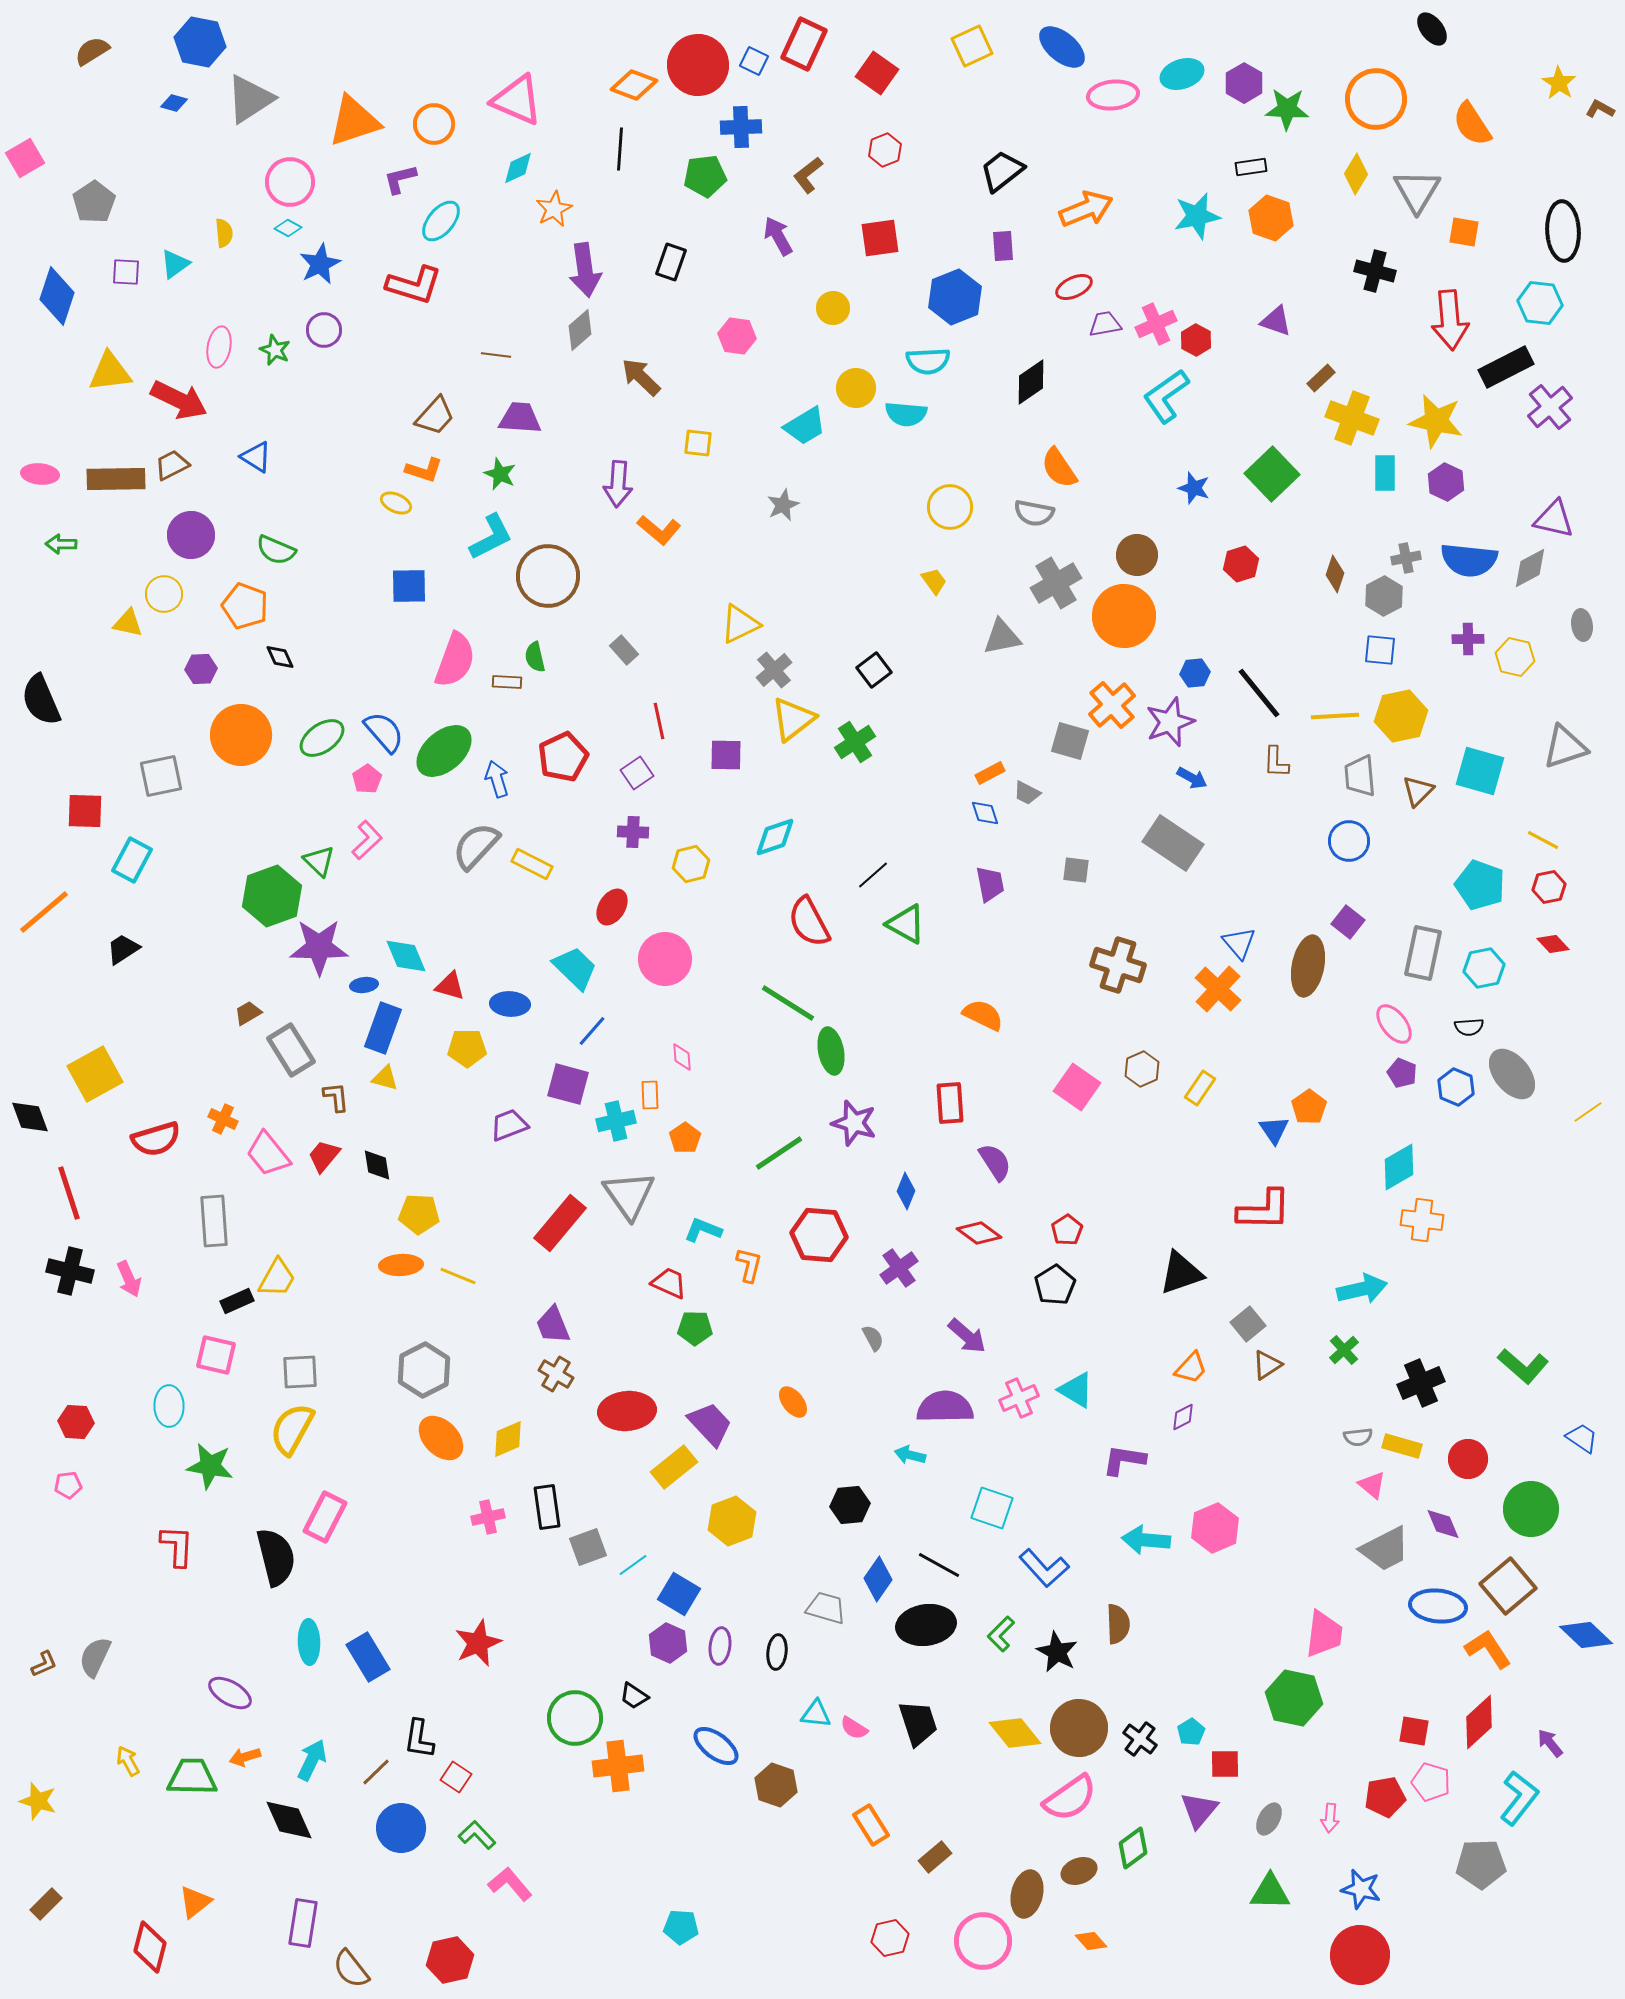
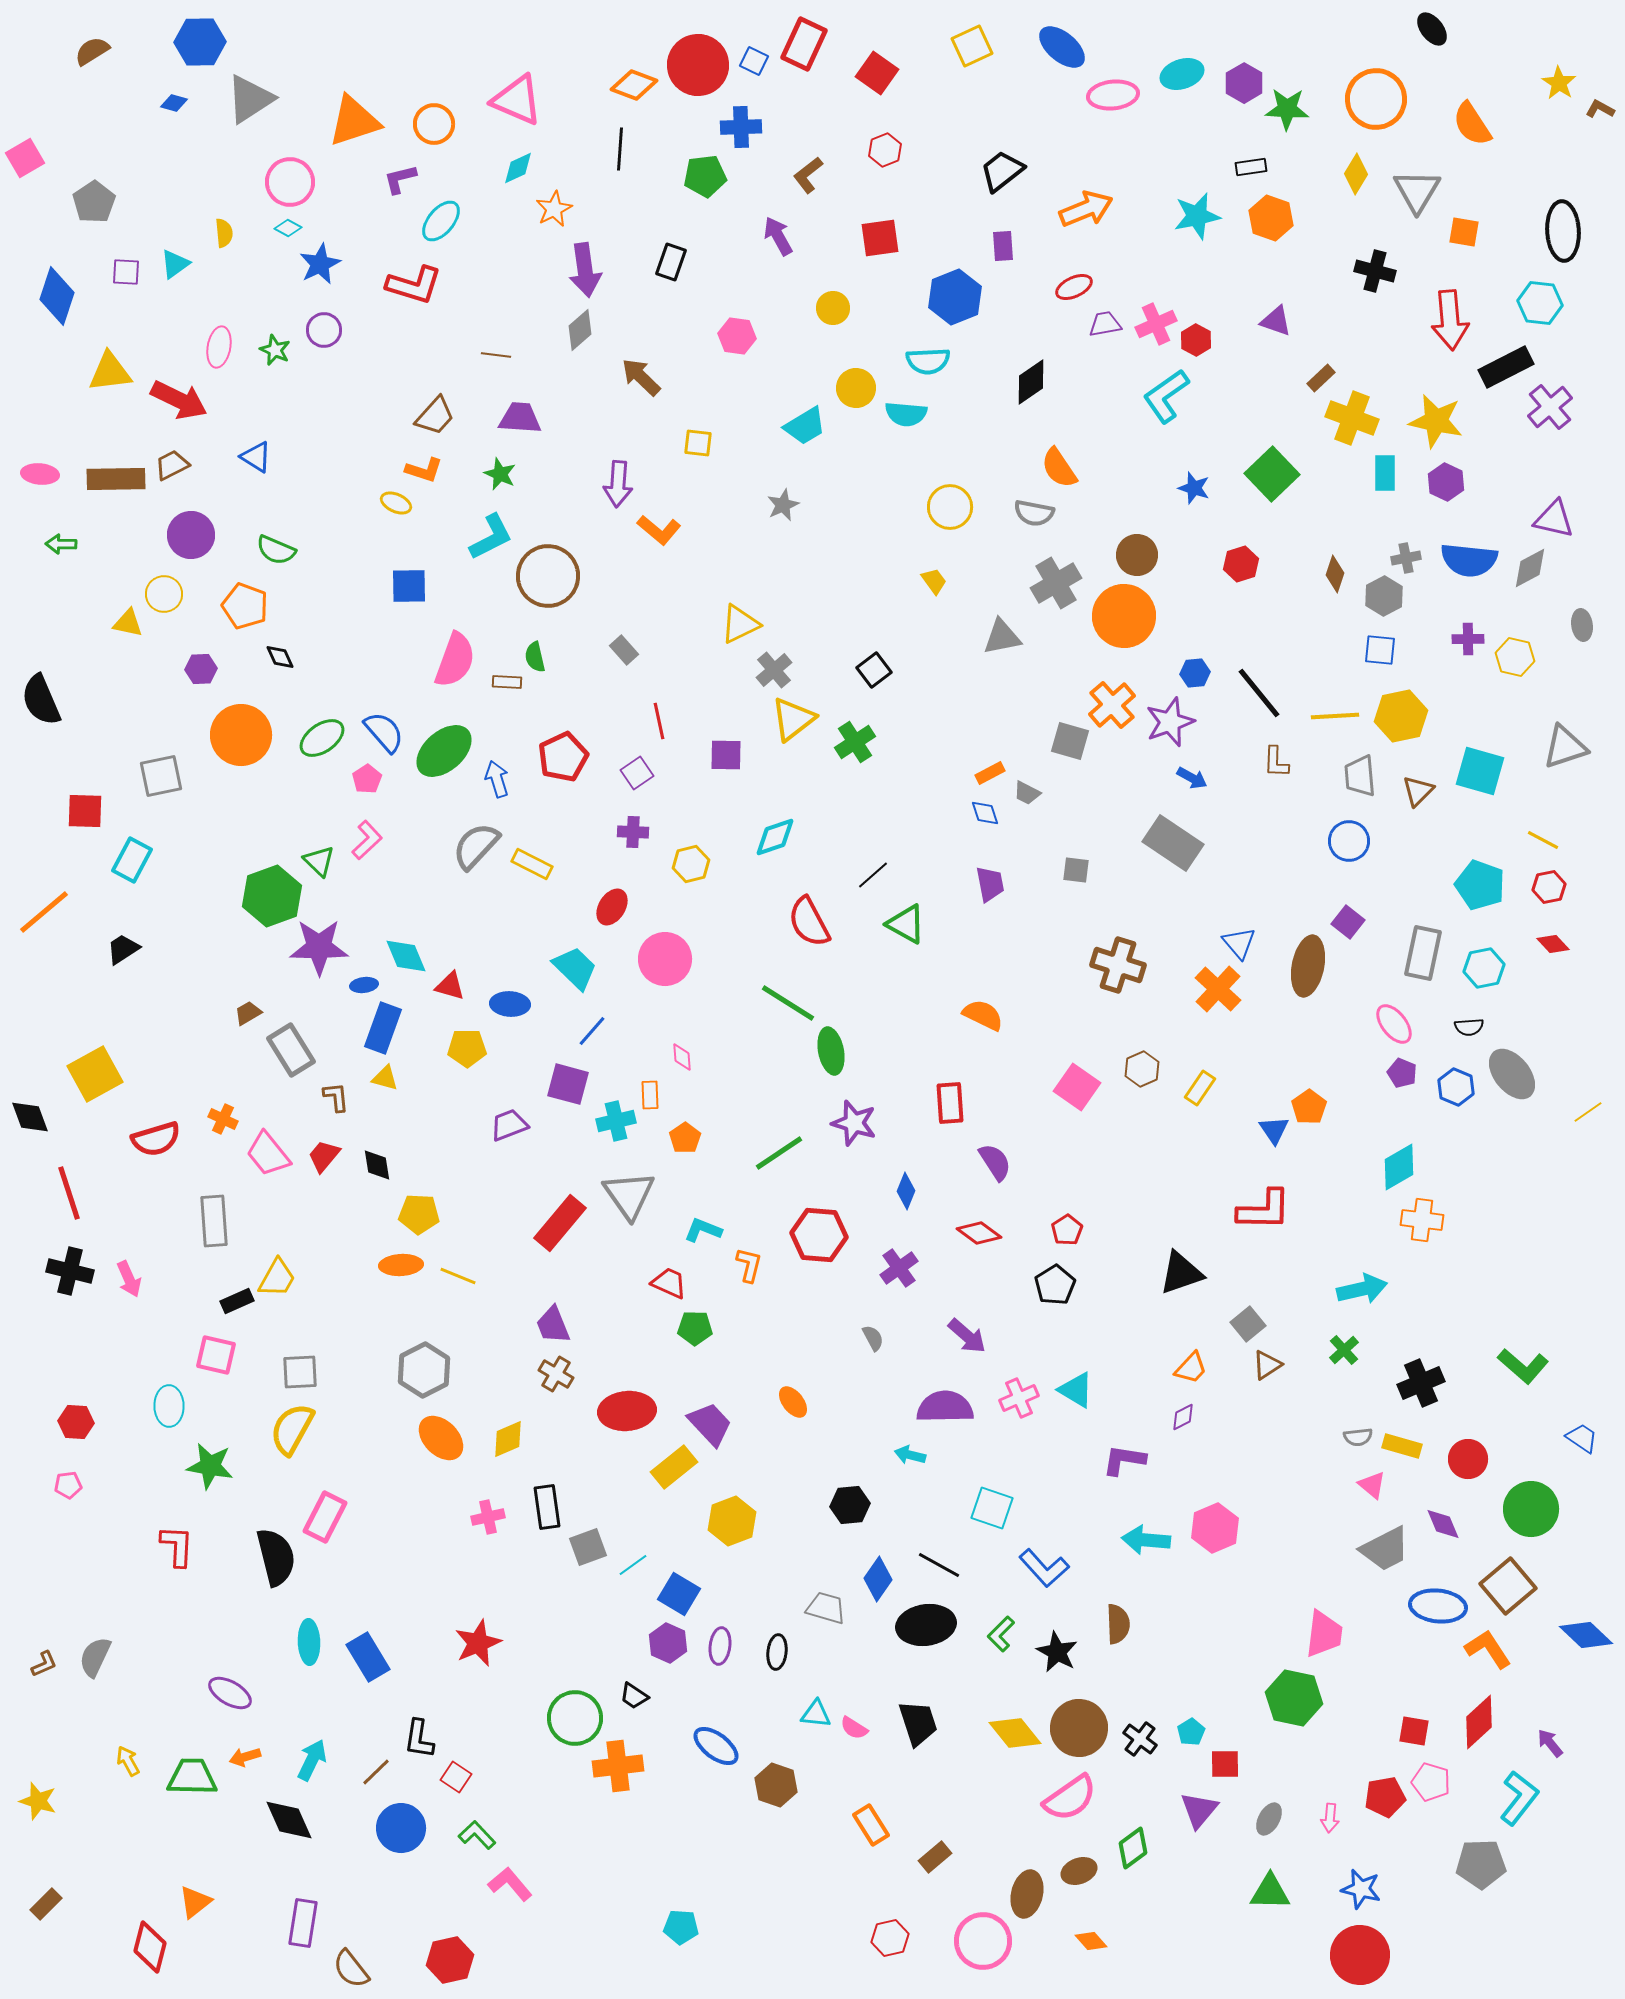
blue hexagon at (200, 42): rotated 12 degrees counterclockwise
